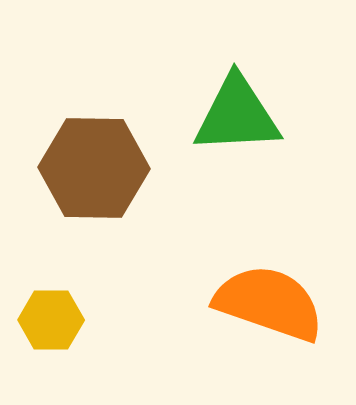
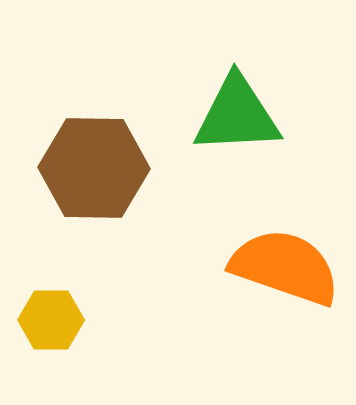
orange semicircle: moved 16 px right, 36 px up
